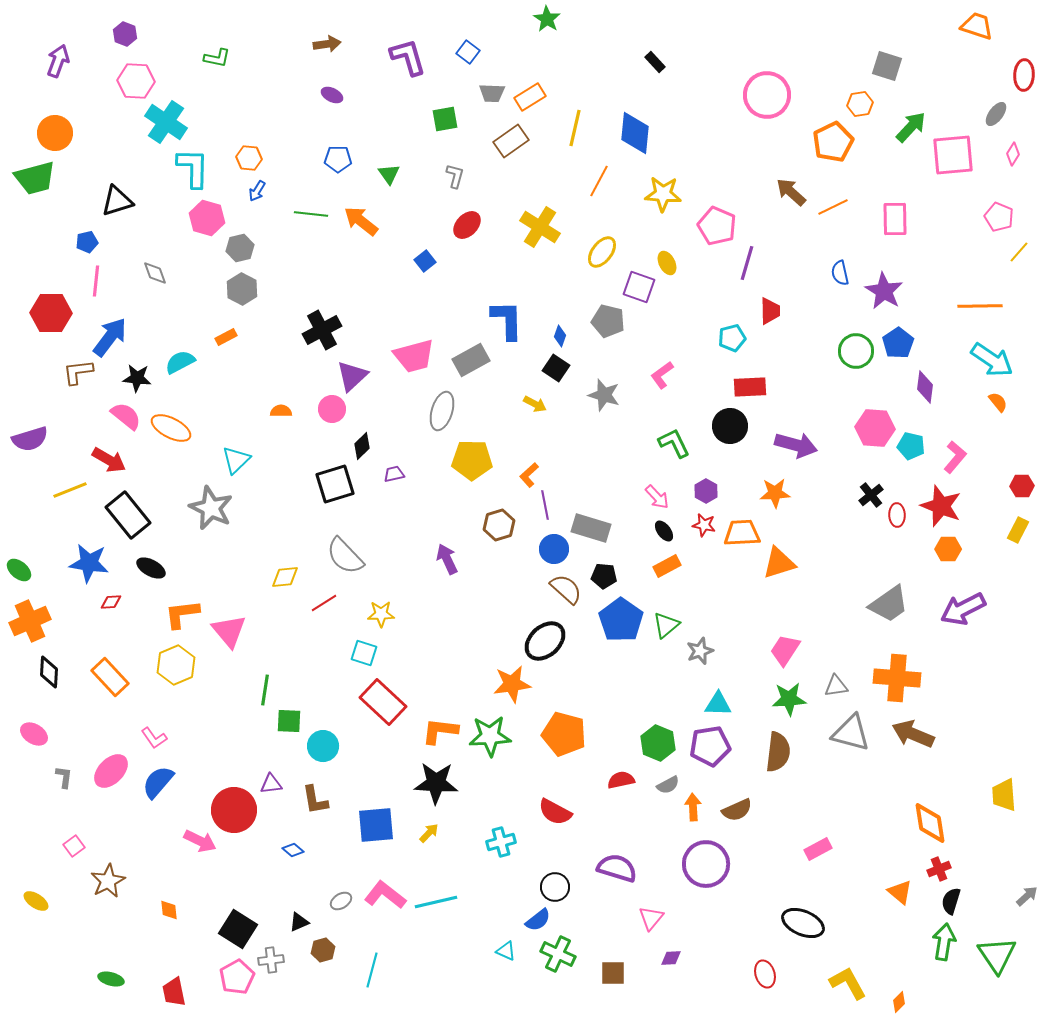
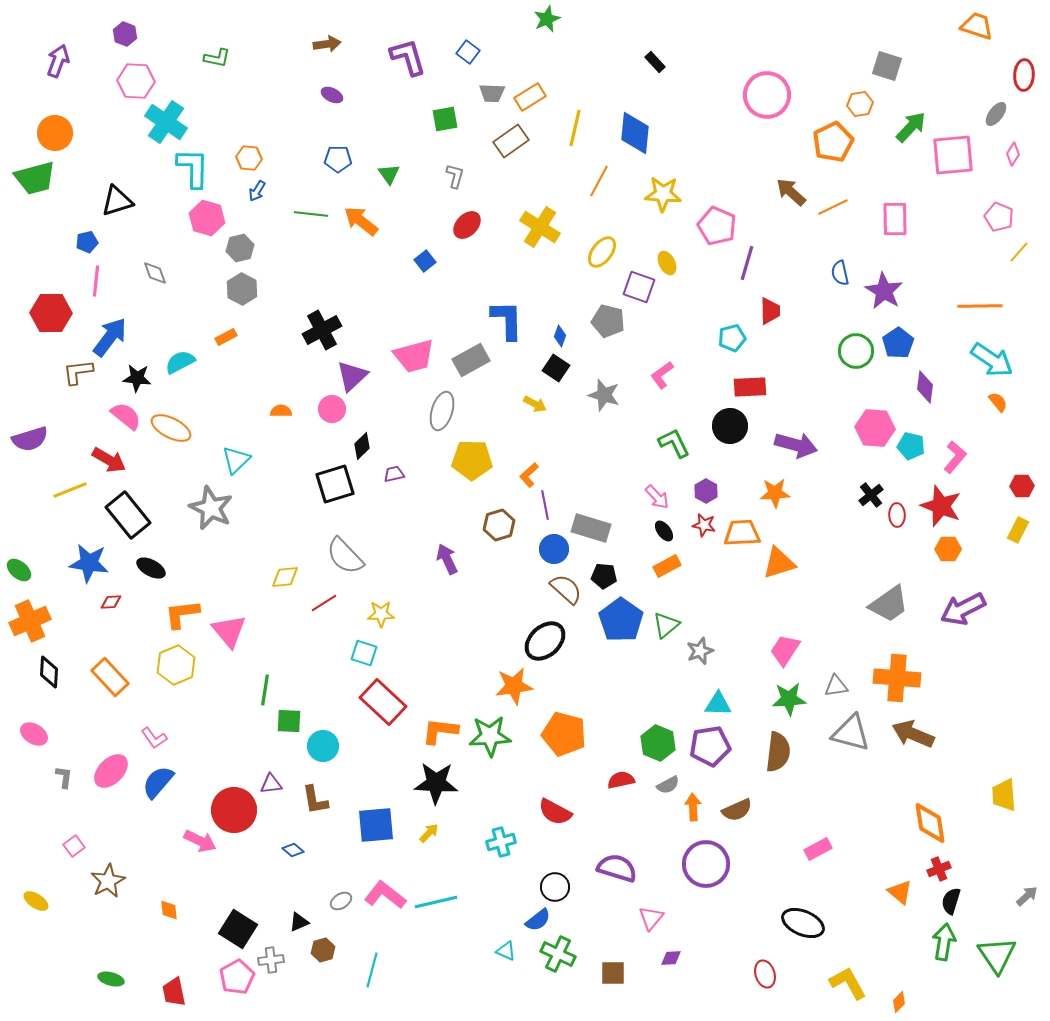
green star at (547, 19): rotated 16 degrees clockwise
orange star at (512, 684): moved 2 px right, 2 px down
